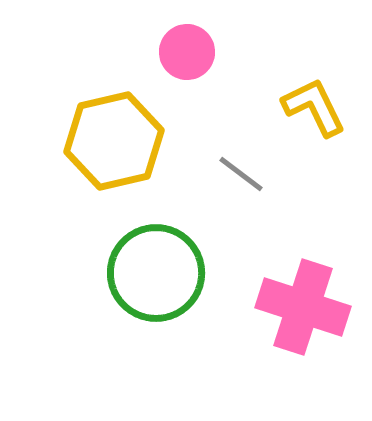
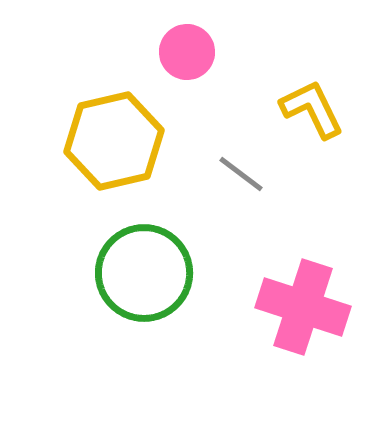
yellow L-shape: moved 2 px left, 2 px down
green circle: moved 12 px left
